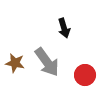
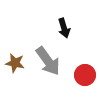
gray arrow: moved 1 px right, 1 px up
